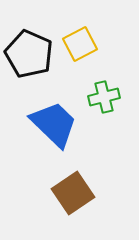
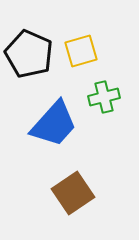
yellow square: moved 1 px right, 7 px down; rotated 12 degrees clockwise
blue trapezoid: rotated 88 degrees clockwise
